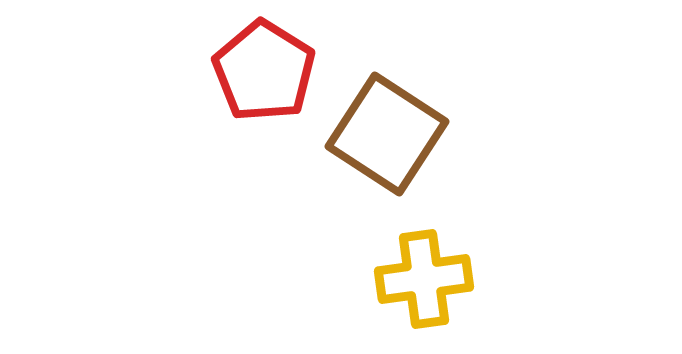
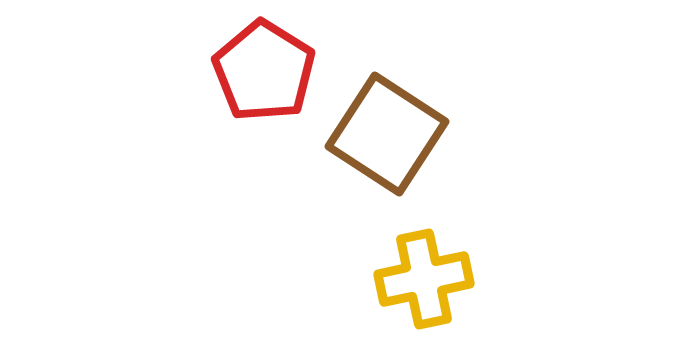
yellow cross: rotated 4 degrees counterclockwise
